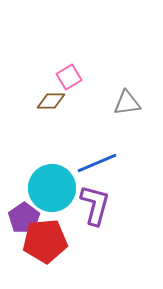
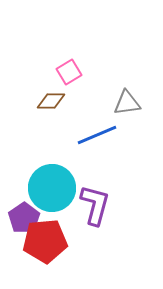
pink square: moved 5 px up
blue line: moved 28 px up
